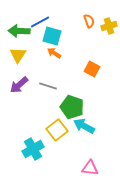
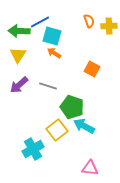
yellow cross: rotated 14 degrees clockwise
